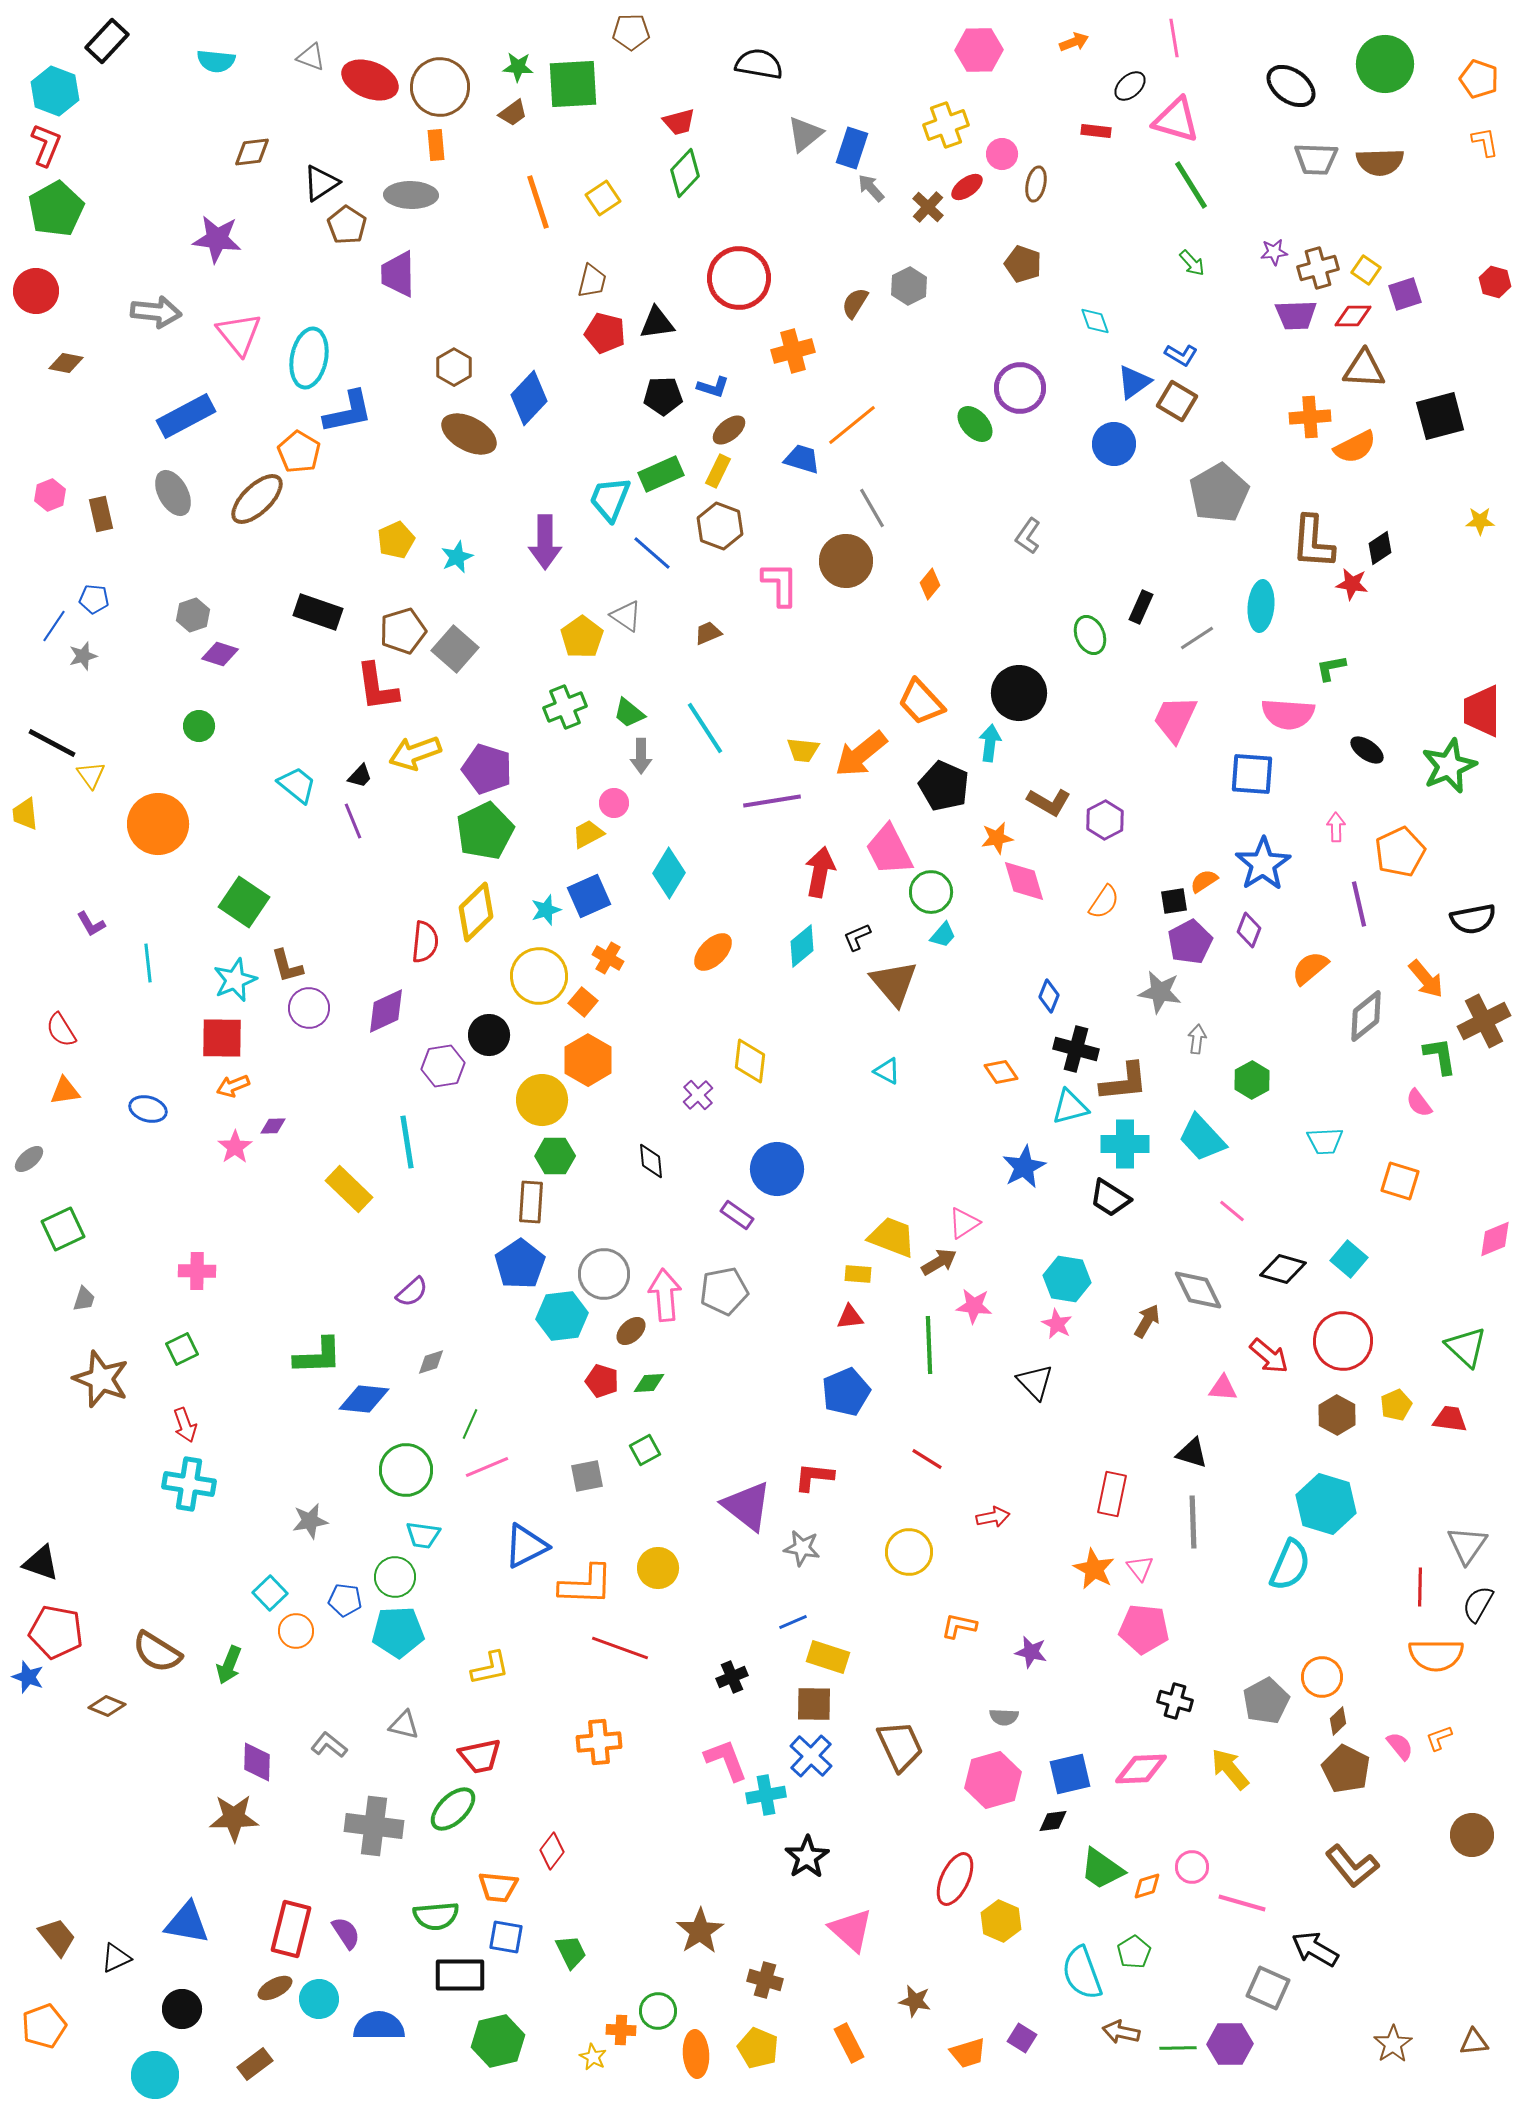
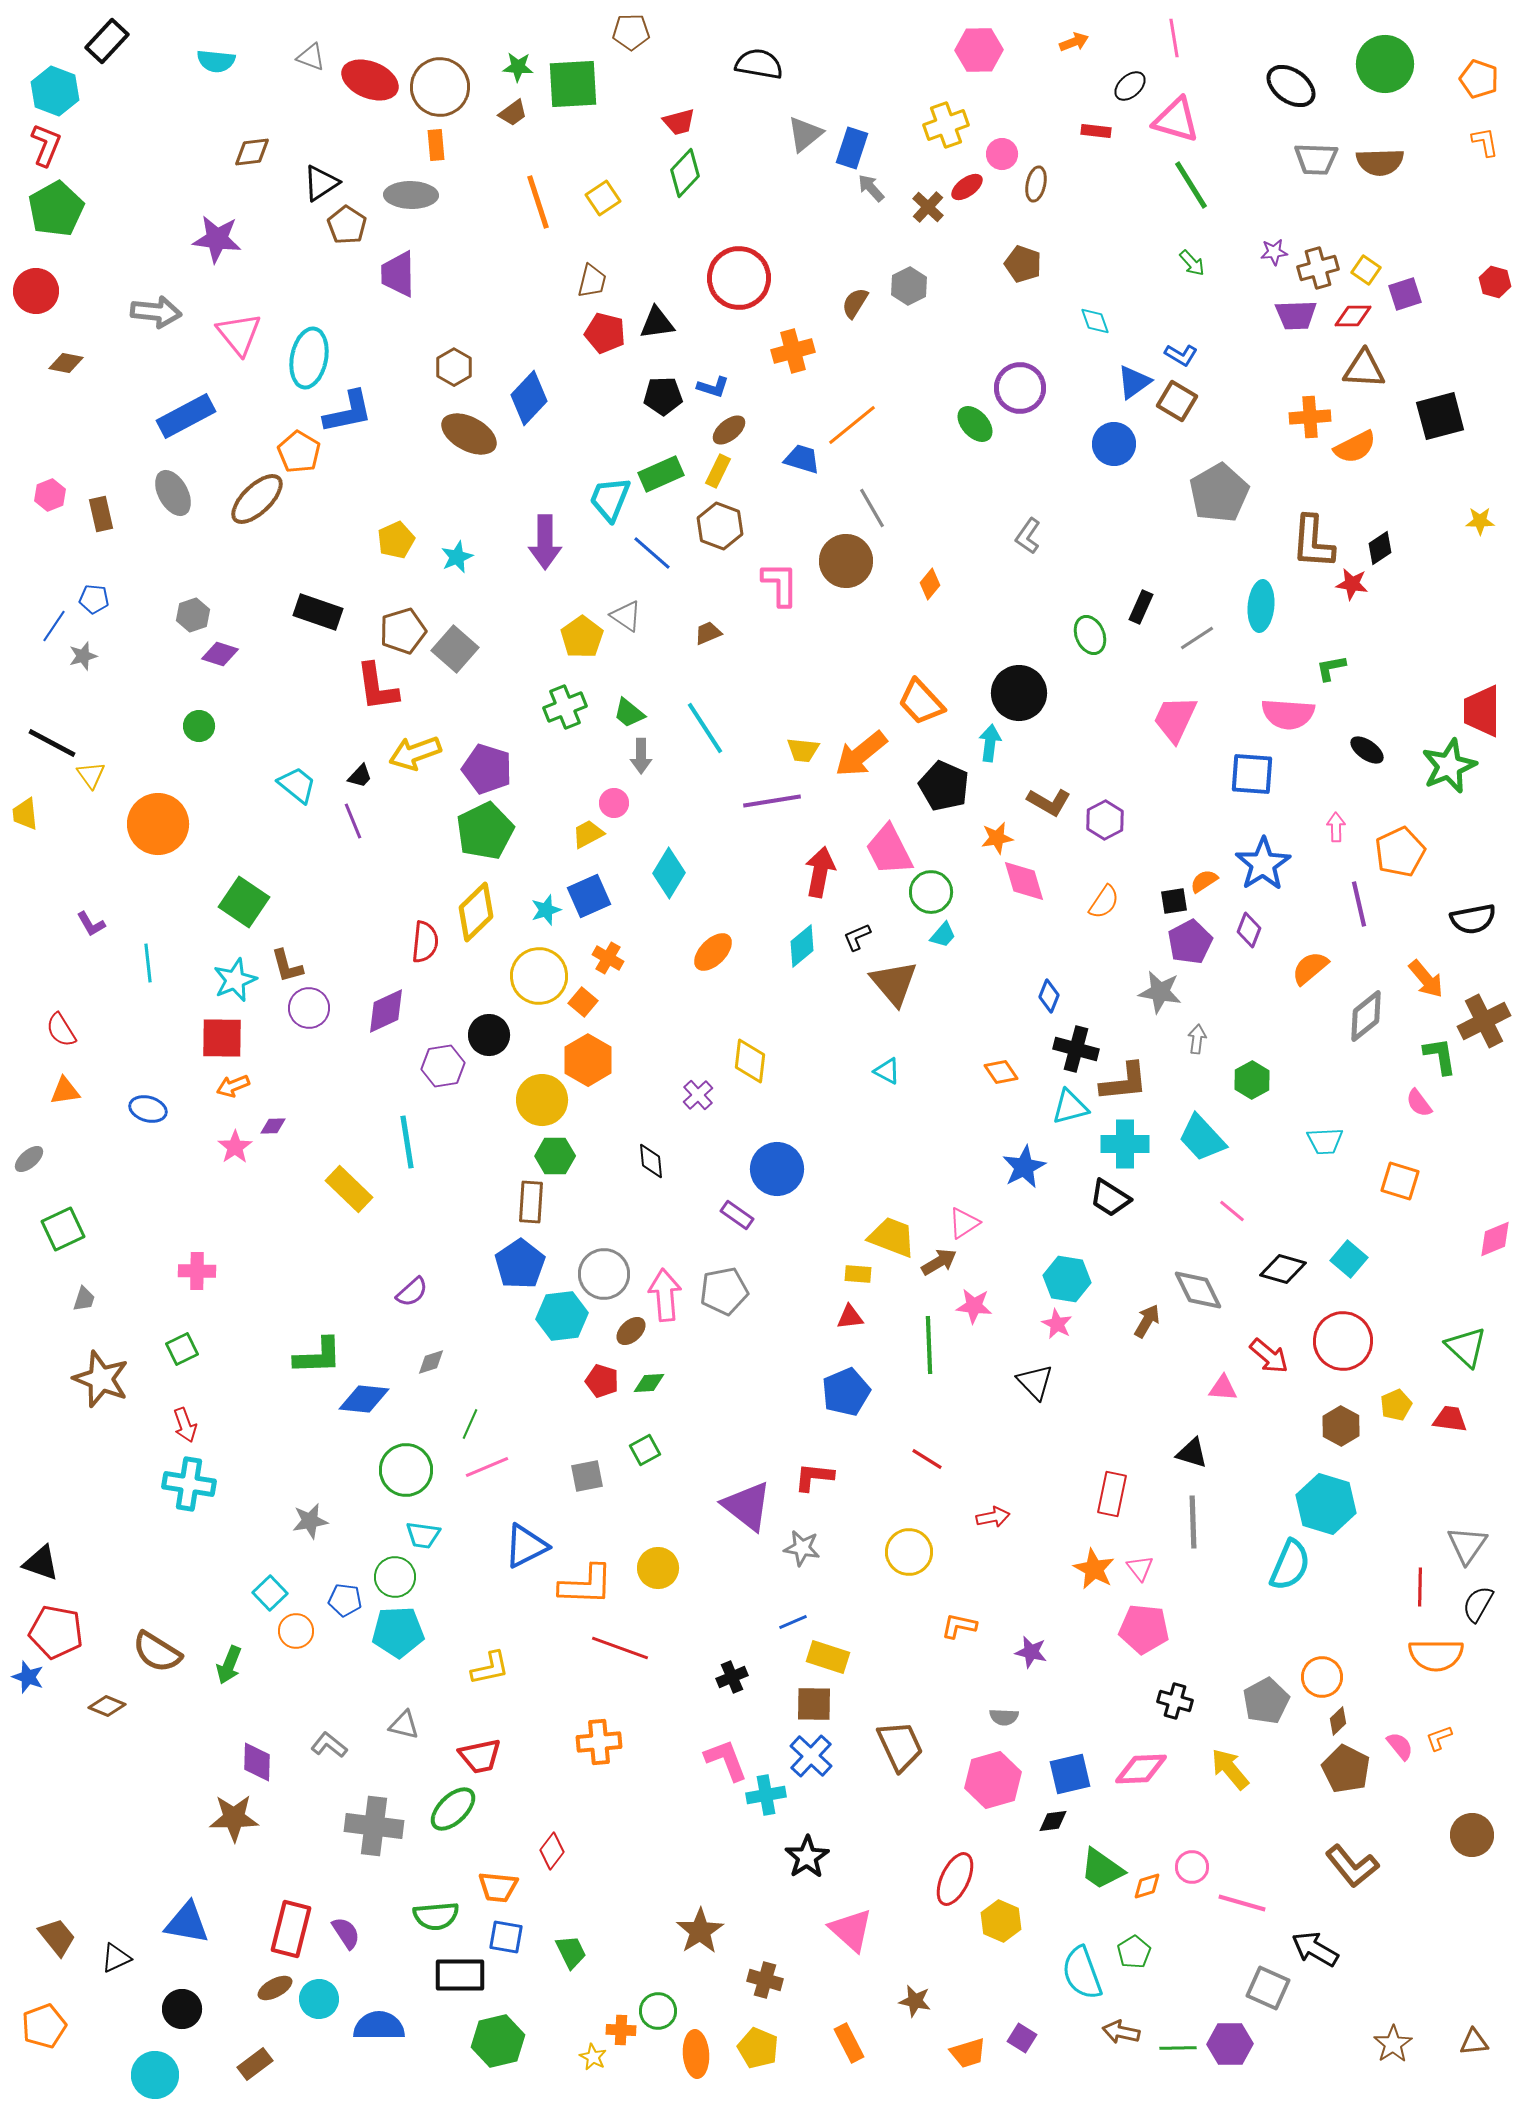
brown hexagon at (1337, 1415): moved 4 px right, 11 px down
